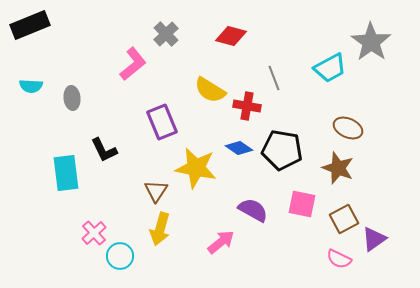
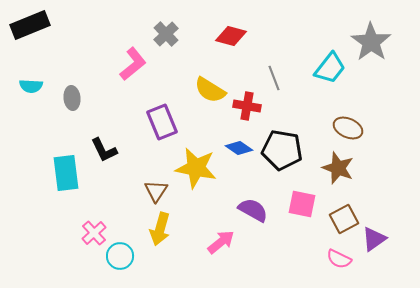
cyan trapezoid: rotated 24 degrees counterclockwise
